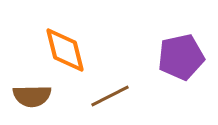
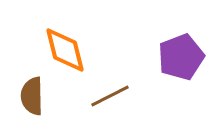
purple pentagon: rotated 9 degrees counterclockwise
brown semicircle: rotated 90 degrees clockwise
